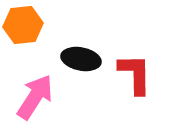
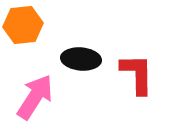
black ellipse: rotated 6 degrees counterclockwise
red L-shape: moved 2 px right
